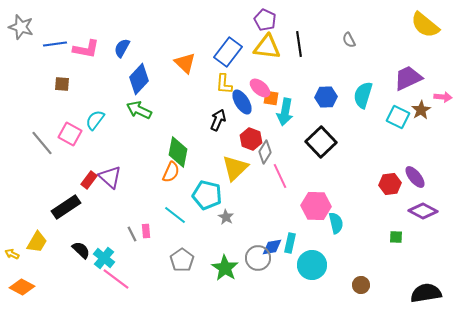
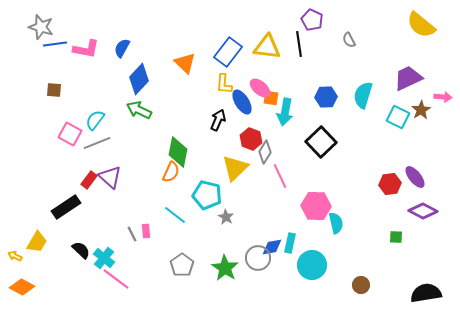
purple pentagon at (265, 20): moved 47 px right
yellow semicircle at (425, 25): moved 4 px left
gray star at (21, 27): moved 20 px right
brown square at (62, 84): moved 8 px left, 6 px down
gray line at (42, 143): moved 55 px right; rotated 72 degrees counterclockwise
yellow arrow at (12, 254): moved 3 px right, 2 px down
gray pentagon at (182, 260): moved 5 px down
